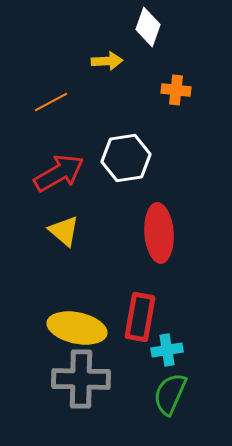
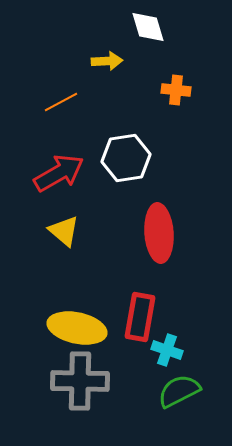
white diamond: rotated 36 degrees counterclockwise
orange line: moved 10 px right
cyan cross: rotated 28 degrees clockwise
gray cross: moved 1 px left, 2 px down
green semicircle: moved 9 px right, 3 px up; rotated 39 degrees clockwise
